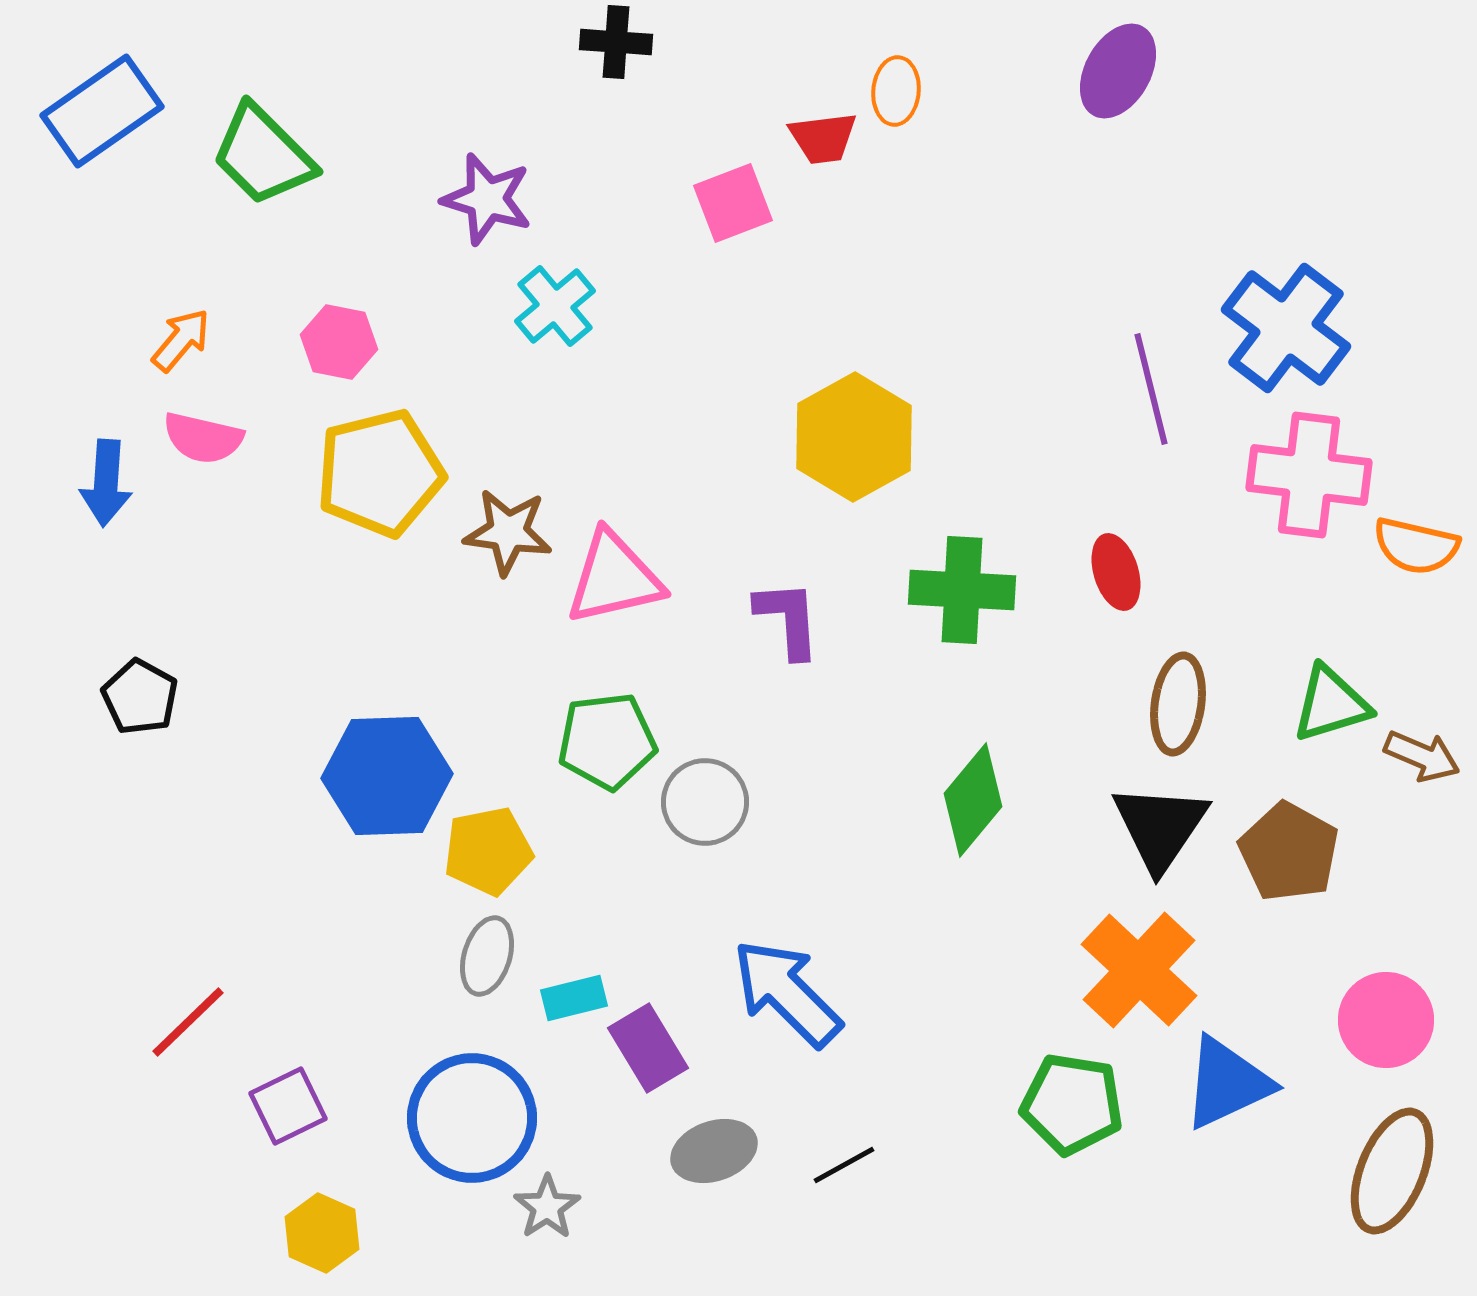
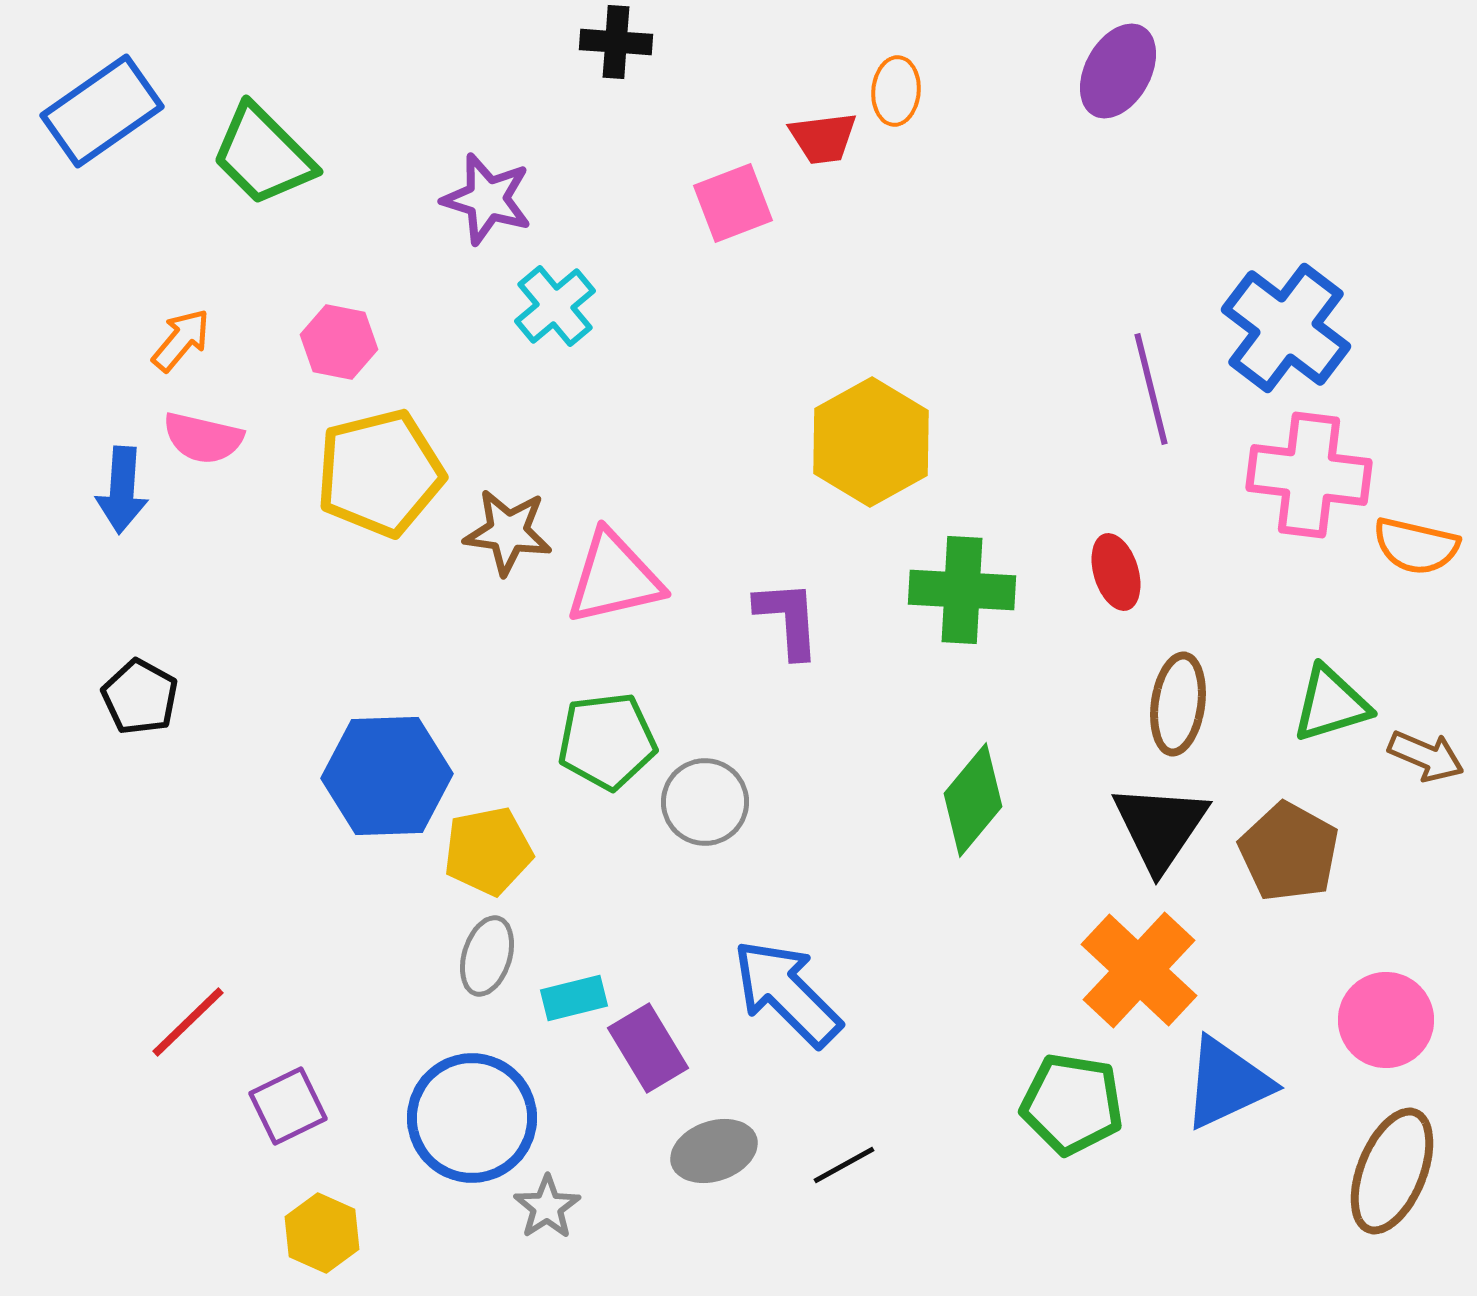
yellow hexagon at (854, 437): moved 17 px right, 5 px down
blue arrow at (106, 483): moved 16 px right, 7 px down
brown arrow at (1422, 756): moved 4 px right
